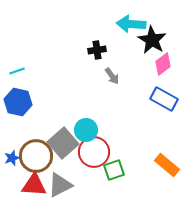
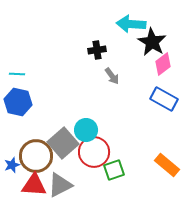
black star: moved 2 px down
cyan line: moved 3 px down; rotated 21 degrees clockwise
blue star: moved 7 px down
